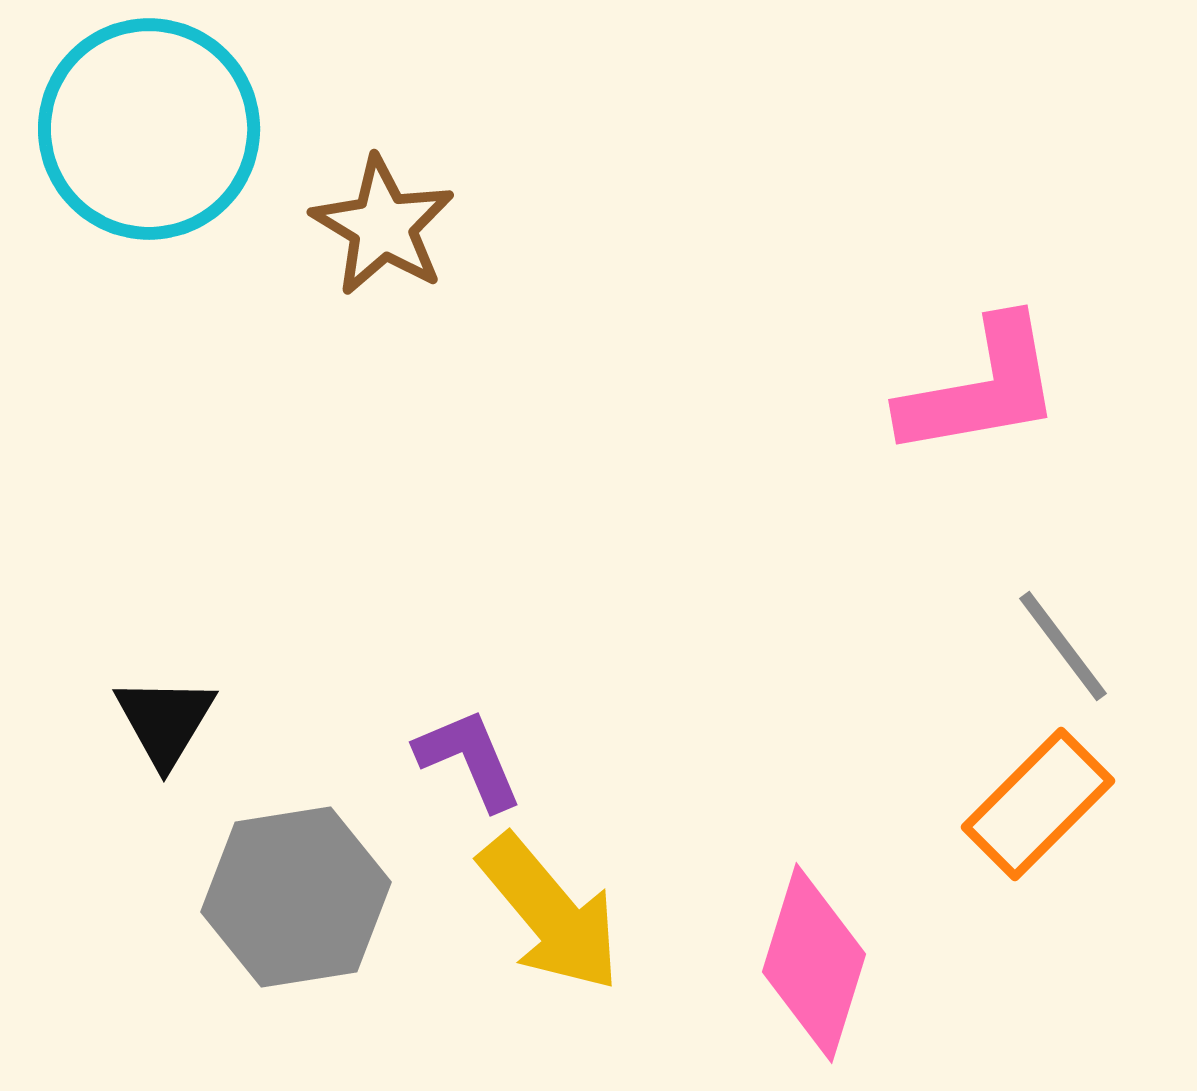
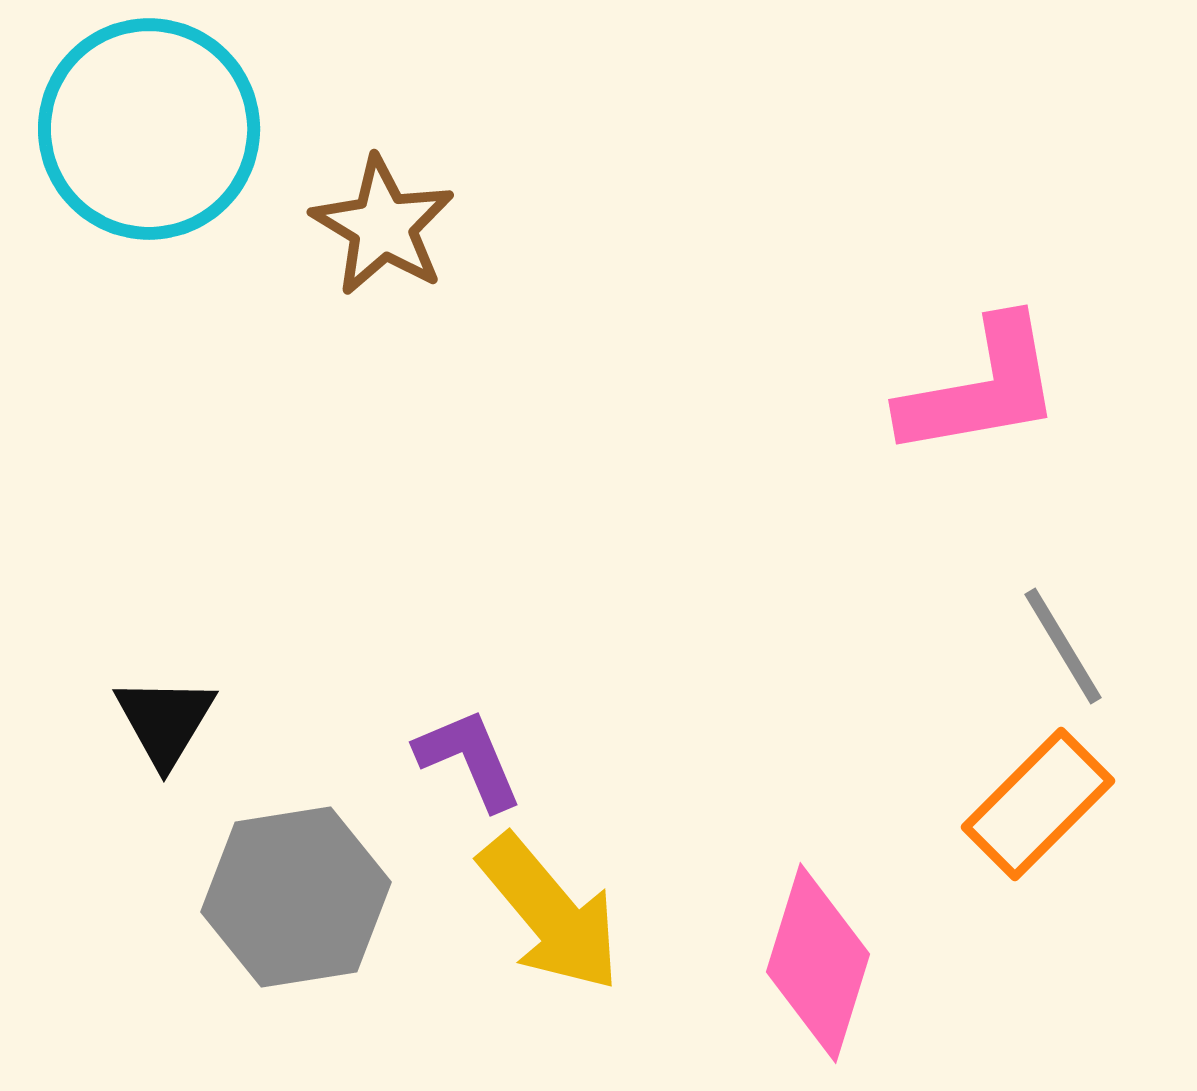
gray line: rotated 6 degrees clockwise
pink diamond: moved 4 px right
